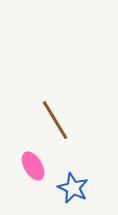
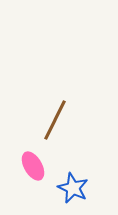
brown line: rotated 57 degrees clockwise
